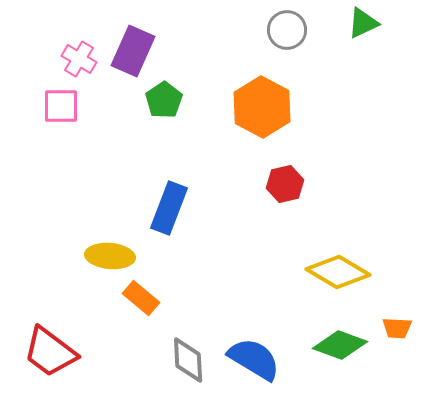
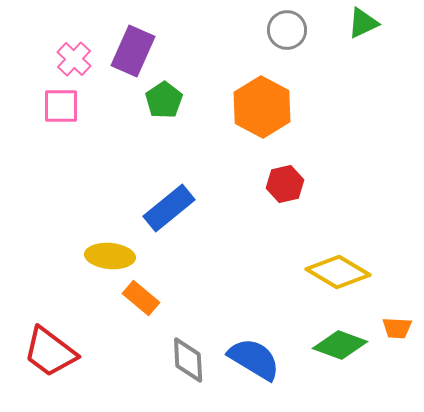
pink cross: moved 5 px left; rotated 12 degrees clockwise
blue rectangle: rotated 30 degrees clockwise
